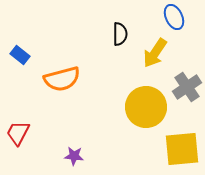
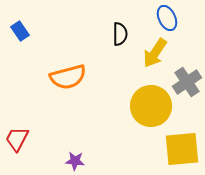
blue ellipse: moved 7 px left, 1 px down
blue rectangle: moved 24 px up; rotated 18 degrees clockwise
orange semicircle: moved 6 px right, 2 px up
gray cross: moved 5 px up
yellow circle: moved 5 px right, 1 px up
red trapezoid: moved 1 px left, 6 px down
purple star: moved 1 px right, 5 px down
